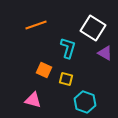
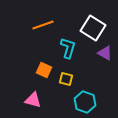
orange line: moved 7 px right
